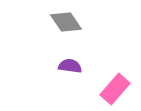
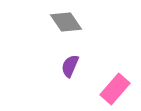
purple semicircle: rotated 75 degrees counterclockwise
